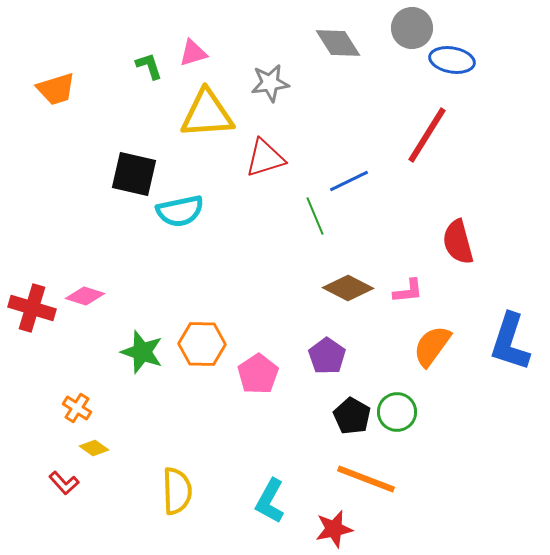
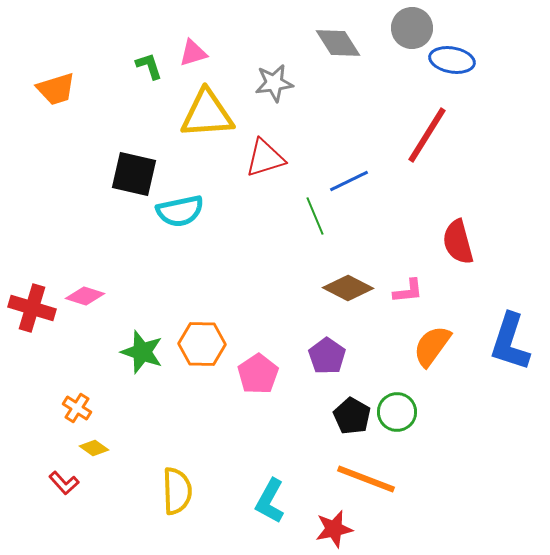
gray star: moved 4 px right
